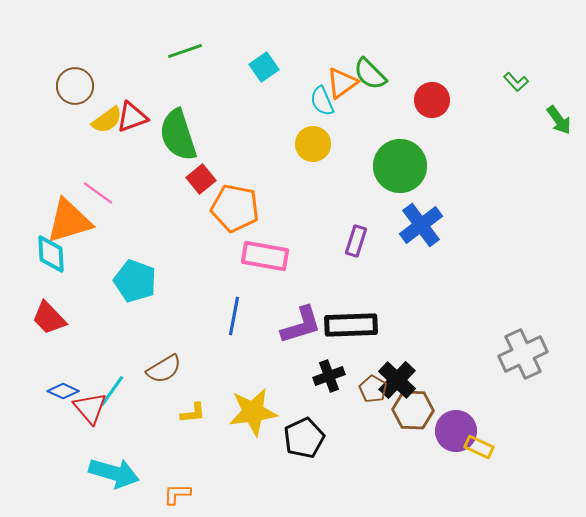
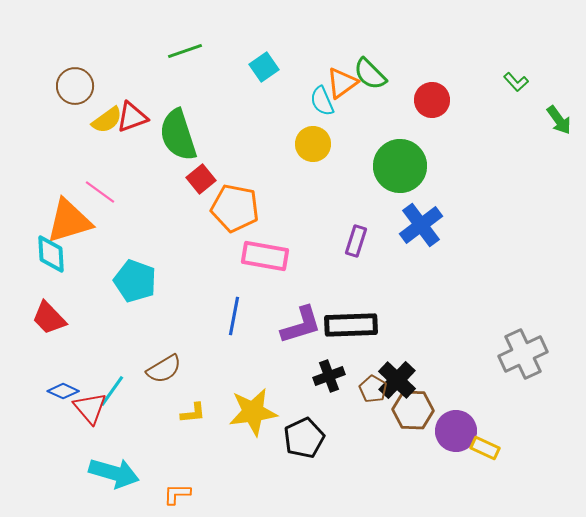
pink line at (98, 193): moved 2 px right, 1 px up
yellow rectangle at (479, 447): moved 6 px right, 1 px down
